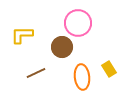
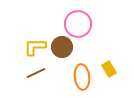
pink circle: moved 1 px down
yellow L-shape: moved 13 px right, 12 px down
